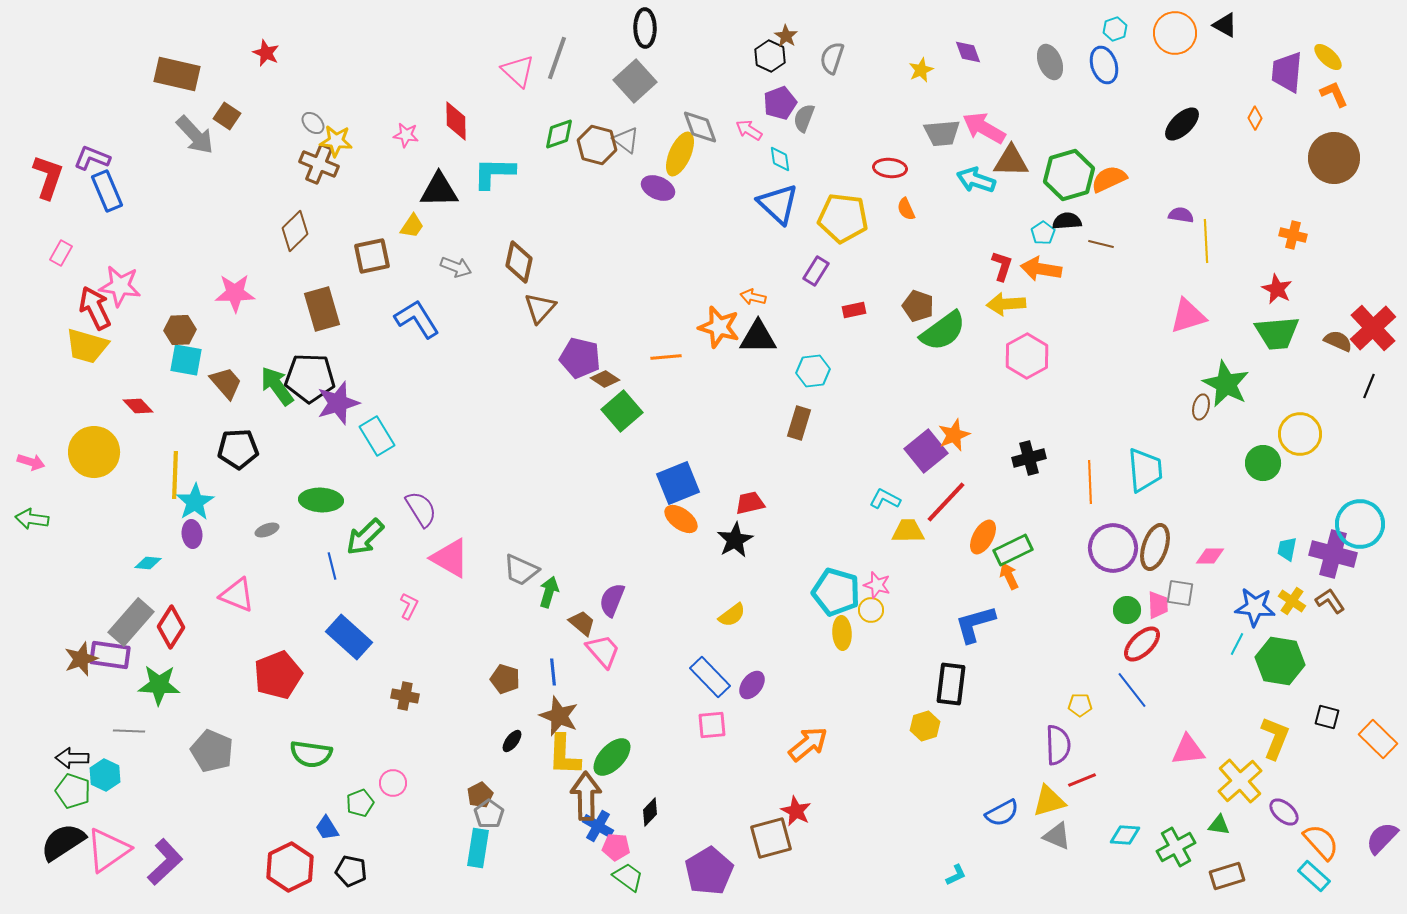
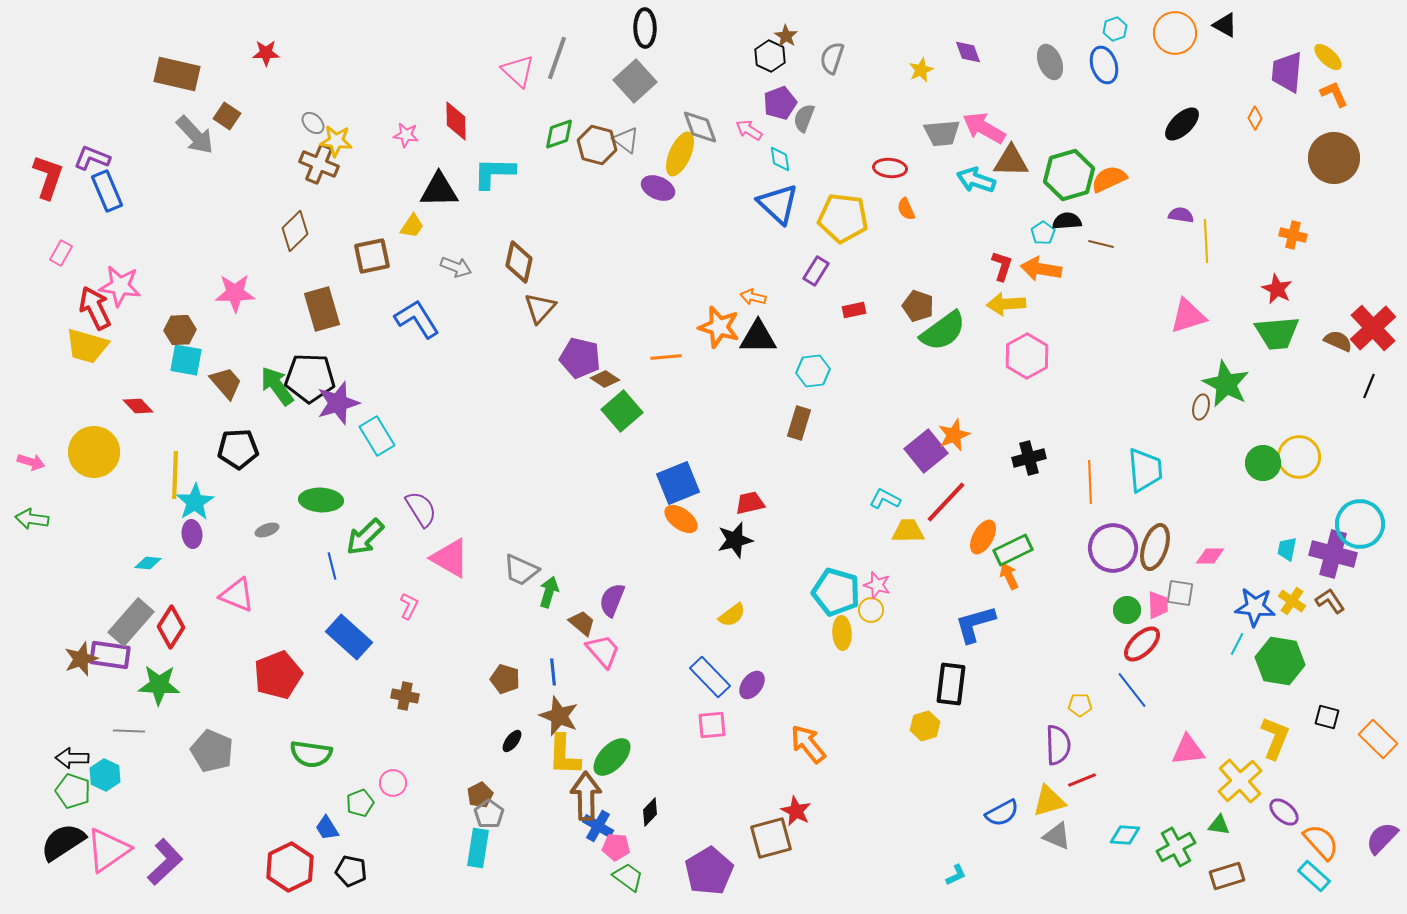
red star at (266, 53): rotated 24 degrees counterclockwise
yellow circle at (1300, 434): moved 1 px left, 23 px down
black star at (735, 540): rotated 15 degrees clockwise
orange arrow at (808, 744): rotated 90 degrees counterclockwise
